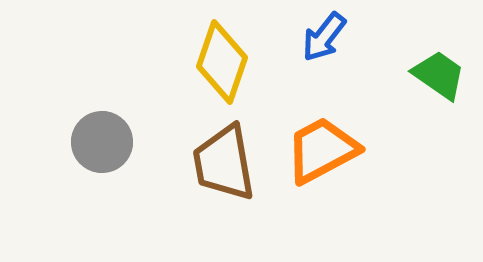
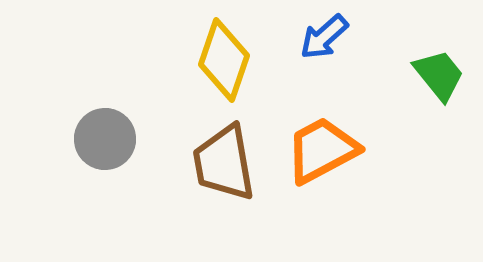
blue arrow: rotated 10 degrees clockwise
yellow diamond: moved 2 px right, 2 px up
green trapezoid: rotated 16 degrees clockwise
gray circle: moved 3 px right, 3 px up
